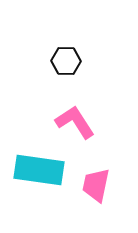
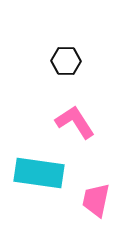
cyan rectangle: moved 3 px down
pink trapezoid: moved 15 px down
